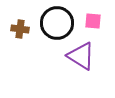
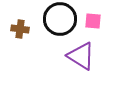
black circle: moved 3 px right, 4 px up
